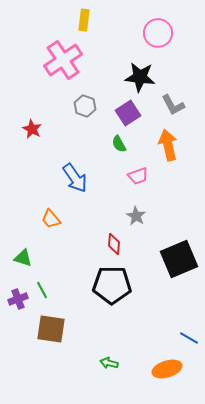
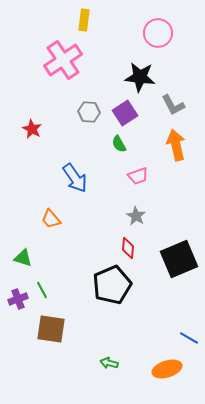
gray hexagon: moved 4 px right, 6 px down; rotated 15 degrees counterclockwise
purple square: moved 3 px left
orange arrow: moved 8 px right
red diamond: moved 14 px right, 4 px down
black pentagon: rotated 24 degrees counterclockwise
